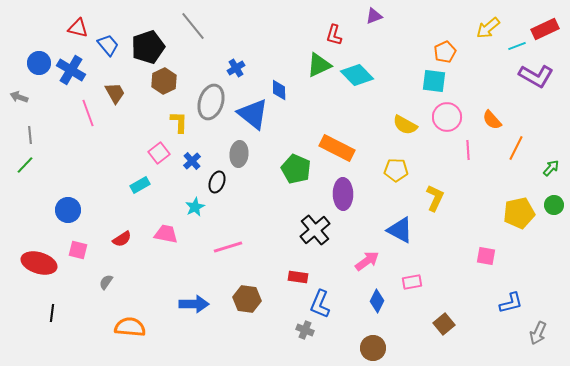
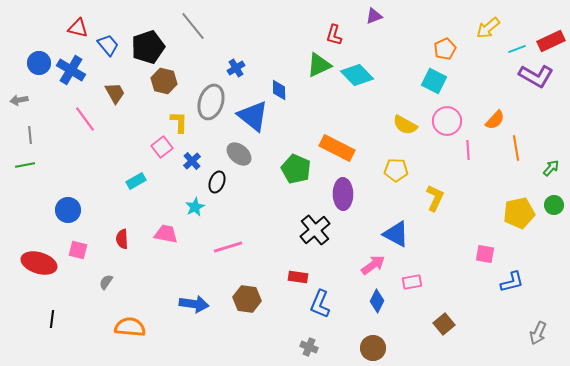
red rectangle at (545, 29): moved 6 px right, 12 px down
cyan line at (517, 46): moved 3 px down
orange pentagon at (445, 52): moved 3 px up
brown hexagon at (164, 81): rotated 20 degrees counterclockwise
cyan square at (434, 81): rotated 20 degrees clockwise
gray arrow at (19, 97): moved 3 px down; rotated 30 degrees counterclockwise
pink line at (88, 113): moved 3 px left, 6 px down; rotated 16 degrees counterclockwise
blue triangle at (253, 114): moved 2 px down
pink circle at (447, 117): moved 4 px down
orange semicircle at (492, 120): moved 3 px right; rotated 95 degrees counterclockwise
orange line at (516, 148): rotated 35 degrees counterclockwise
pink square at (159, 153): moved 3 px right, 6 px up
gray ellipse at (239, 154): rotated 55 degrees counterclockwise
green line at (25, 165): rotated 36 degrees clockwise
cyan rectangle at (140, 185): moved 4 px left, 4 px up
blue triangle at (400, 230): moved 4 px left, 4 px down
red semicircle at (122, 239): rotated 120 degrees clockwise
pink square at (486, 256): moved 1 px left, 2 px up
pink arrow at (367, 261): moved 6 px right, 4 px down
blue L-shape at (511, 303): moved 1 px right, 21 px up
blue arrow at (194, 304): rotated 8 degrees clockwise
black line at (52, 313): moved 6 px down
gray cross at (305, 330): moved 4 px right, 17 px down
